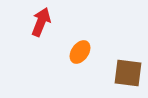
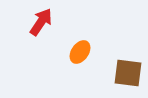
red arrow: rotated 12 degrees clockwise
